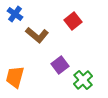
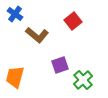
purple square: rotated 18 degrees clockwise
